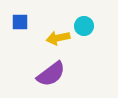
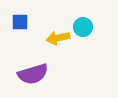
cyan circle: moved 1 px left, 1 px down
purple semicircle: moved 18 px left; rotated 20 degrees clockwise
